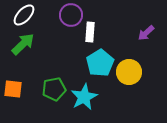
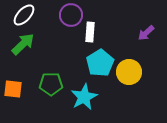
green pentagon: moved 3 px left, 5 px up; rotated 10 degrees clockwise
